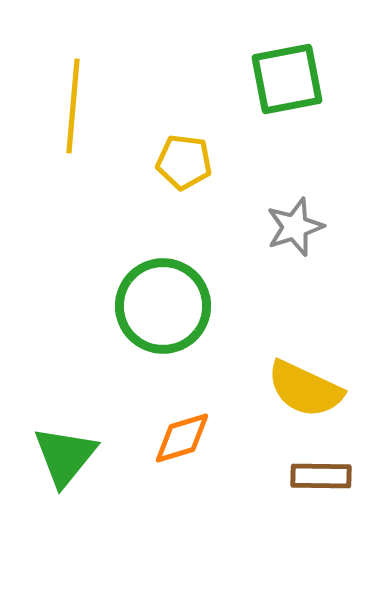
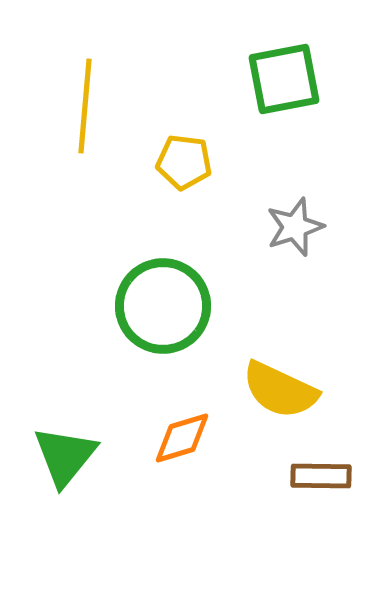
green square: moved 3 px left
yellow line: moved 12 px right
yellow semicircle: moved 25 px left, 1 px down
